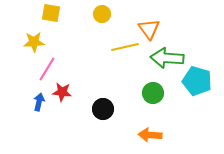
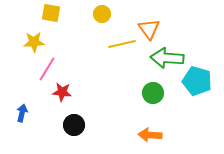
yellow line: moved 3 px left, 3 px up
blue arrow: moved 17 px left, 11 px down
black circle: moved 29 px left, 16 px down
